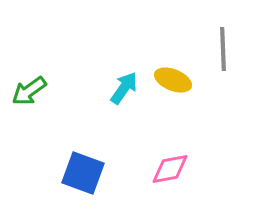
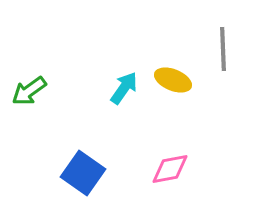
blue square: rotated 15 degrees clockwise
